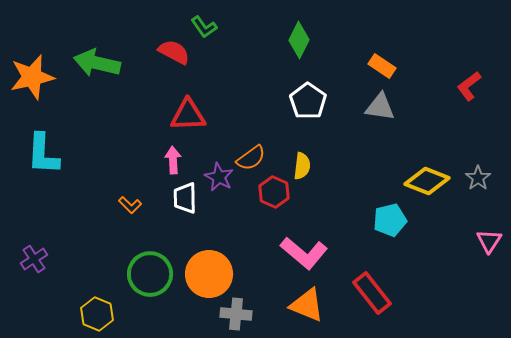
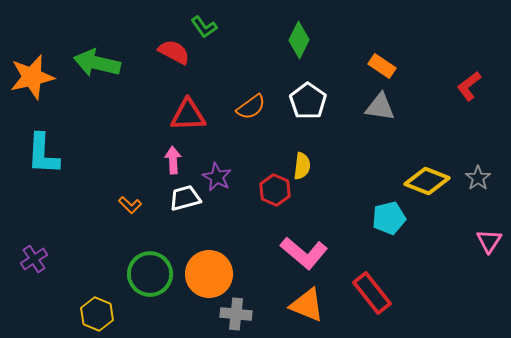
orange semicircle: moved 51 px up
purple star: moved 2 px left
red hexagon: moved 1 px right, 2 px up
white trapezoid: rotated 76 degrees clockwise
cyan pentagon: moved 1 px left, 2 px up
